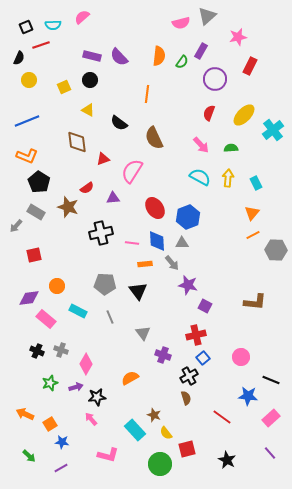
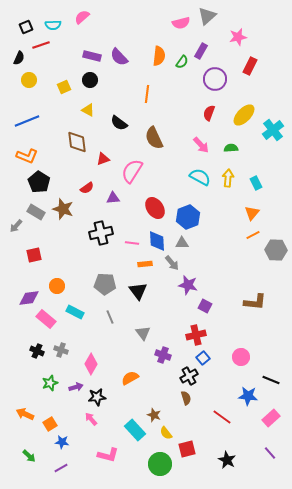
brown star at (68, 207): moved 5 px left, 2 px down
cyan rectangle at (78, 311): moved 3 px left, 1 px down
pink diamond at (86, 364): moved 5 px right
